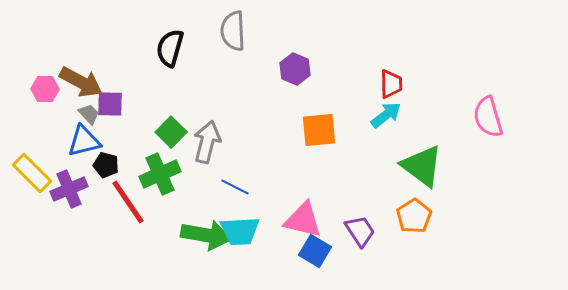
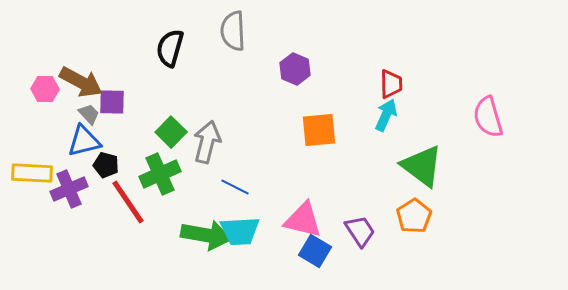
purple square: moved 2 px right, 2 px up
cyan arrow: rotated 28 degrees counterclockwise
yellow rectangle: rotated 42 degrees counterclockwise
